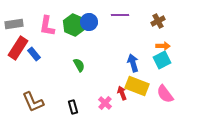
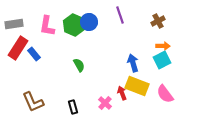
purple line: rotated 72 degrees clockwise
